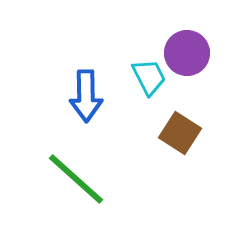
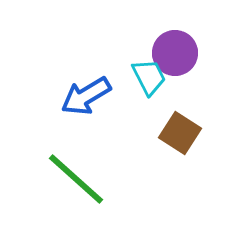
purple circle: moved 12 px left
blue arrow: rotated 60 degrees clockwise
